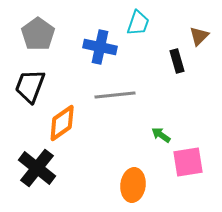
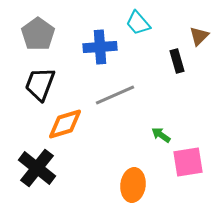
cyan trapezoid: rotated 120 degrees clockwise
blue cross: rotated 16 degrees counterclockwise
black trapezoid: moved 10 px right, 2 px up
gray line: rotated 18 degrees counterclockwise
orange diamond: moved 3 px right, 1 px down; rotated 18 degrees clockwise
